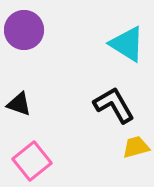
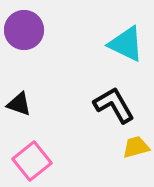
cyan triangle: moved 1 px left; rotated 6 degrees counterclockwise
